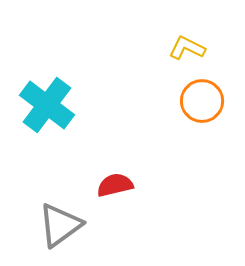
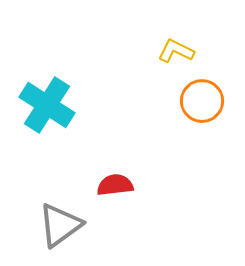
yellow L-shape: moved 11 px left, 3 px down
cyan cross: rotated 4 degrees counterclockwise
red semicircle: rotated 6 degrees clockwise
